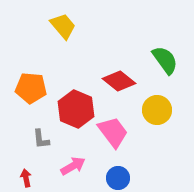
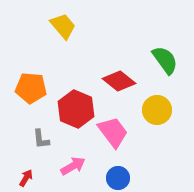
red arrow: rotated 42 degrees clockwise
